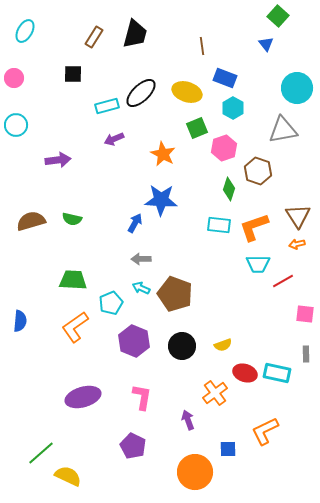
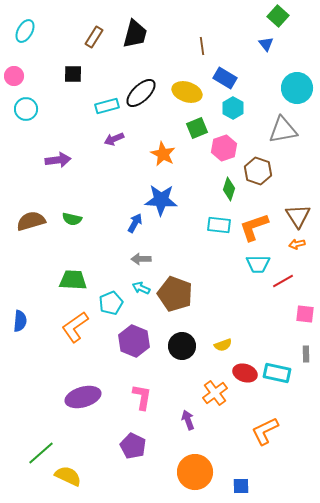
pink circle at (14, 78): moved 2 px up
blue rectangle at (225, 78): rotated 10 degrees clockwise
cyan circle at (16, 125): moved 10 px right, 16 px up
blue square at (228, 449): moved 13 px right, 37 px down
